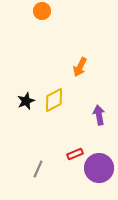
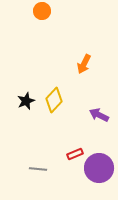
orange arrow: moved 4 px right, 3 px up
yellow diamond: rotated 20 degrees counterclockwise
purple arrow: rotated 54 degrees counterclockwise
gray line: rotated 72 degrees clockwise
